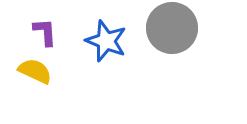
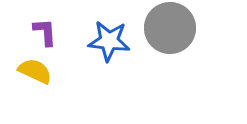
gray circle: moved 2 px left
blue star: moved 3 px right; rotated 15 degrees counterclockwise
